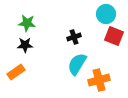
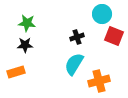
cyan circle: moved 4 px left
black cross: moved 3 px right
cyan semicircle: moved 3 px left
orange rectangle: rotated 18 degrees clockwise
orange cross: moved 1 px down
